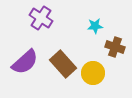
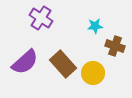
brown cross: moved 1 px up
